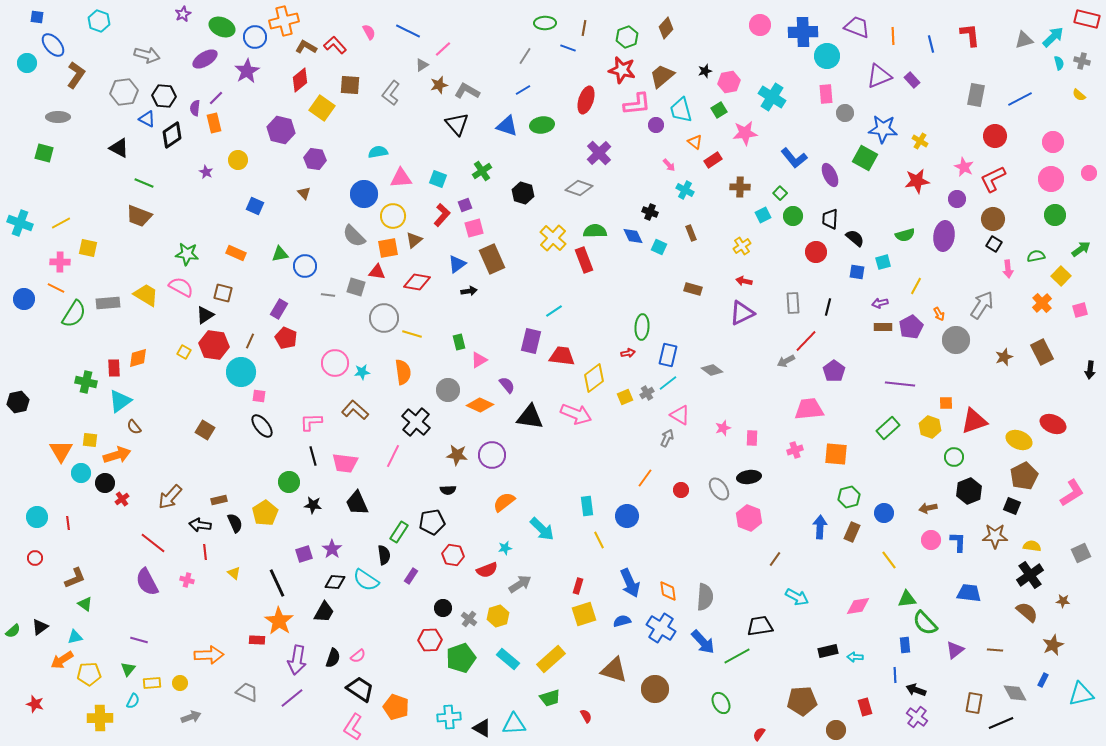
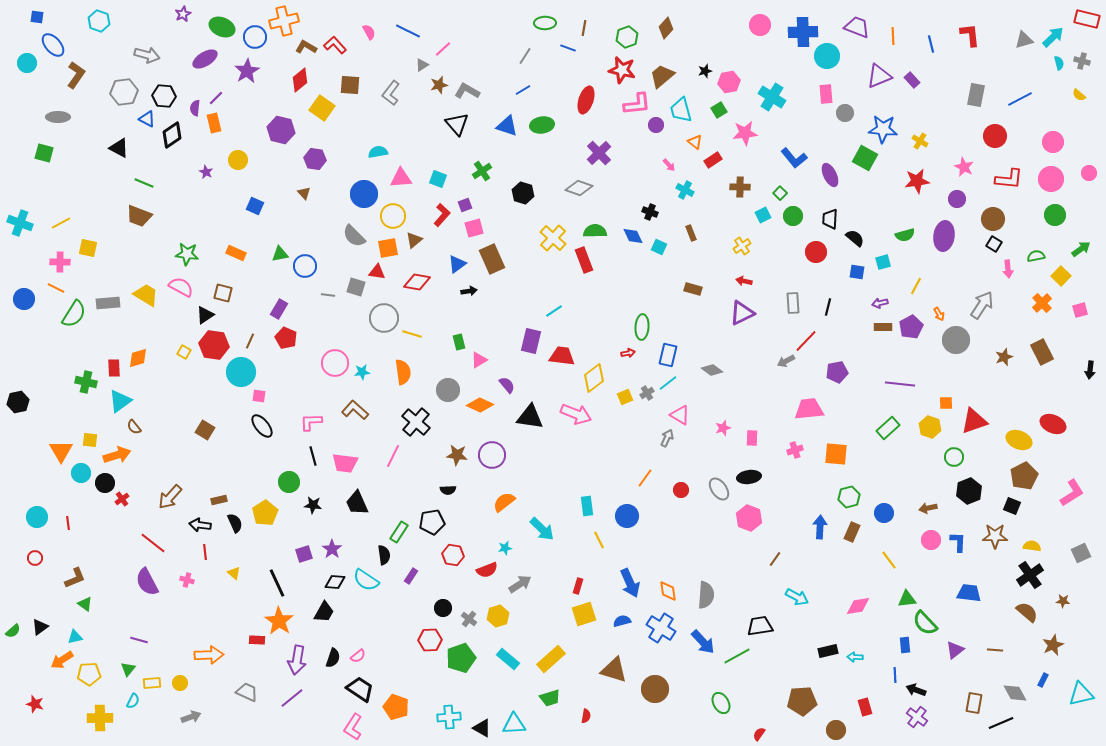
red L-shape at (993, 179): moved 16 px right; rotated 148 degrees counterclockwise
purple pentagon at (834, 371): moved 3 px right, 1 px down; rotated 25 degrees clockwise
gray semicircle at (705, 597): moved 1 px right, 2 px up
red semicircle at (586, 716): rotated 40 degrees clockwise
